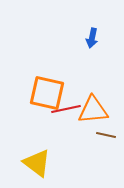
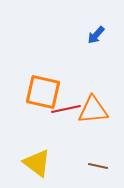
blue arrow: moved 4 px right, 3 px up; rotated 30 degrees clockwise
orange square: moved 4 px left, 1 px up
brown line: moved 8 px left, 31 px down
